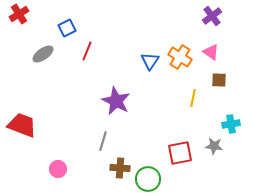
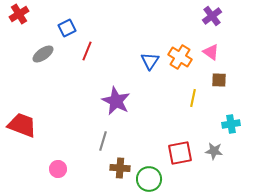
gray star: moved 5 px down
green circle: moved 1 px right
